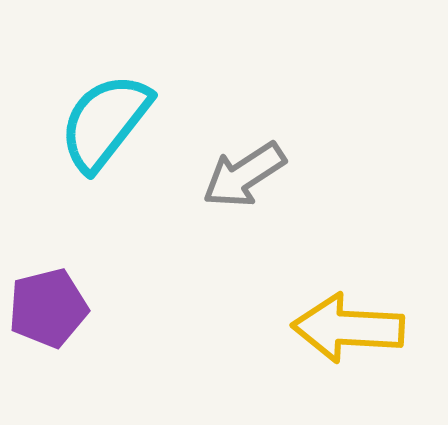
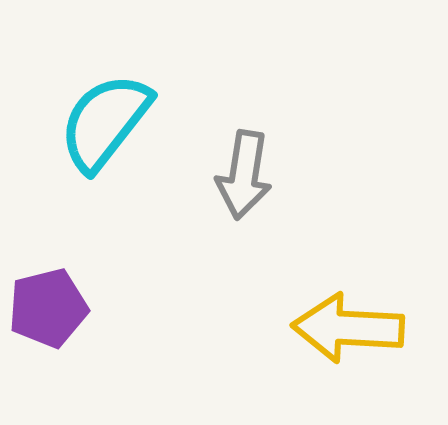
gray arrow: rotated 48 degrees counterclockwise
